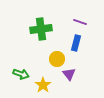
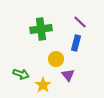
purple line: rotated 24 degrees clockwise
yellow circle: moved 1 px left
purple triangle: moved 1 px left, 1 px down
